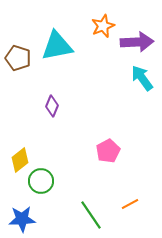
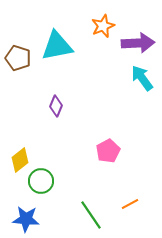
purple arrow: moved 1 px right, 1 px down
purple diamond: moved 4 px right
blue star: moved 4 px right; rotated 8 degrees clockwise
